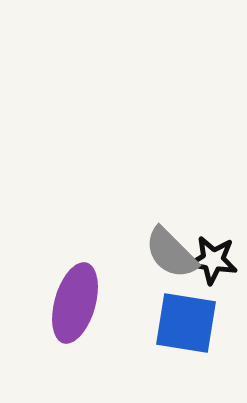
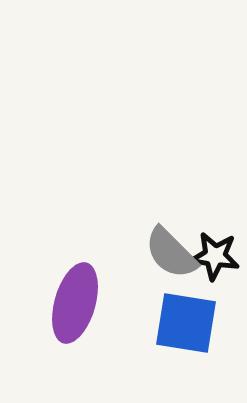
black star: moved 2 px right, 4 px up
